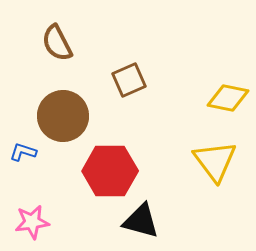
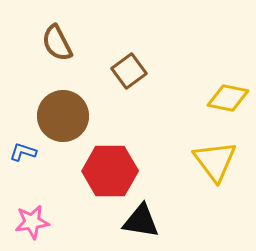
brown square: moved 9 px up; rotated 12 degrees counterclockwise
black triangle: rotated 6 degrees counterclockwise
